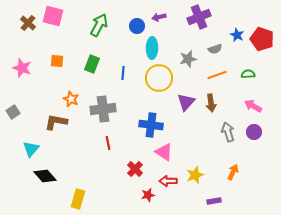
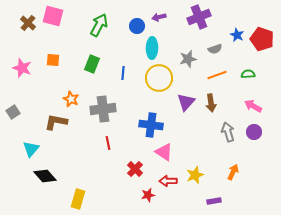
orange square: moved 4 px left, 1 px up
